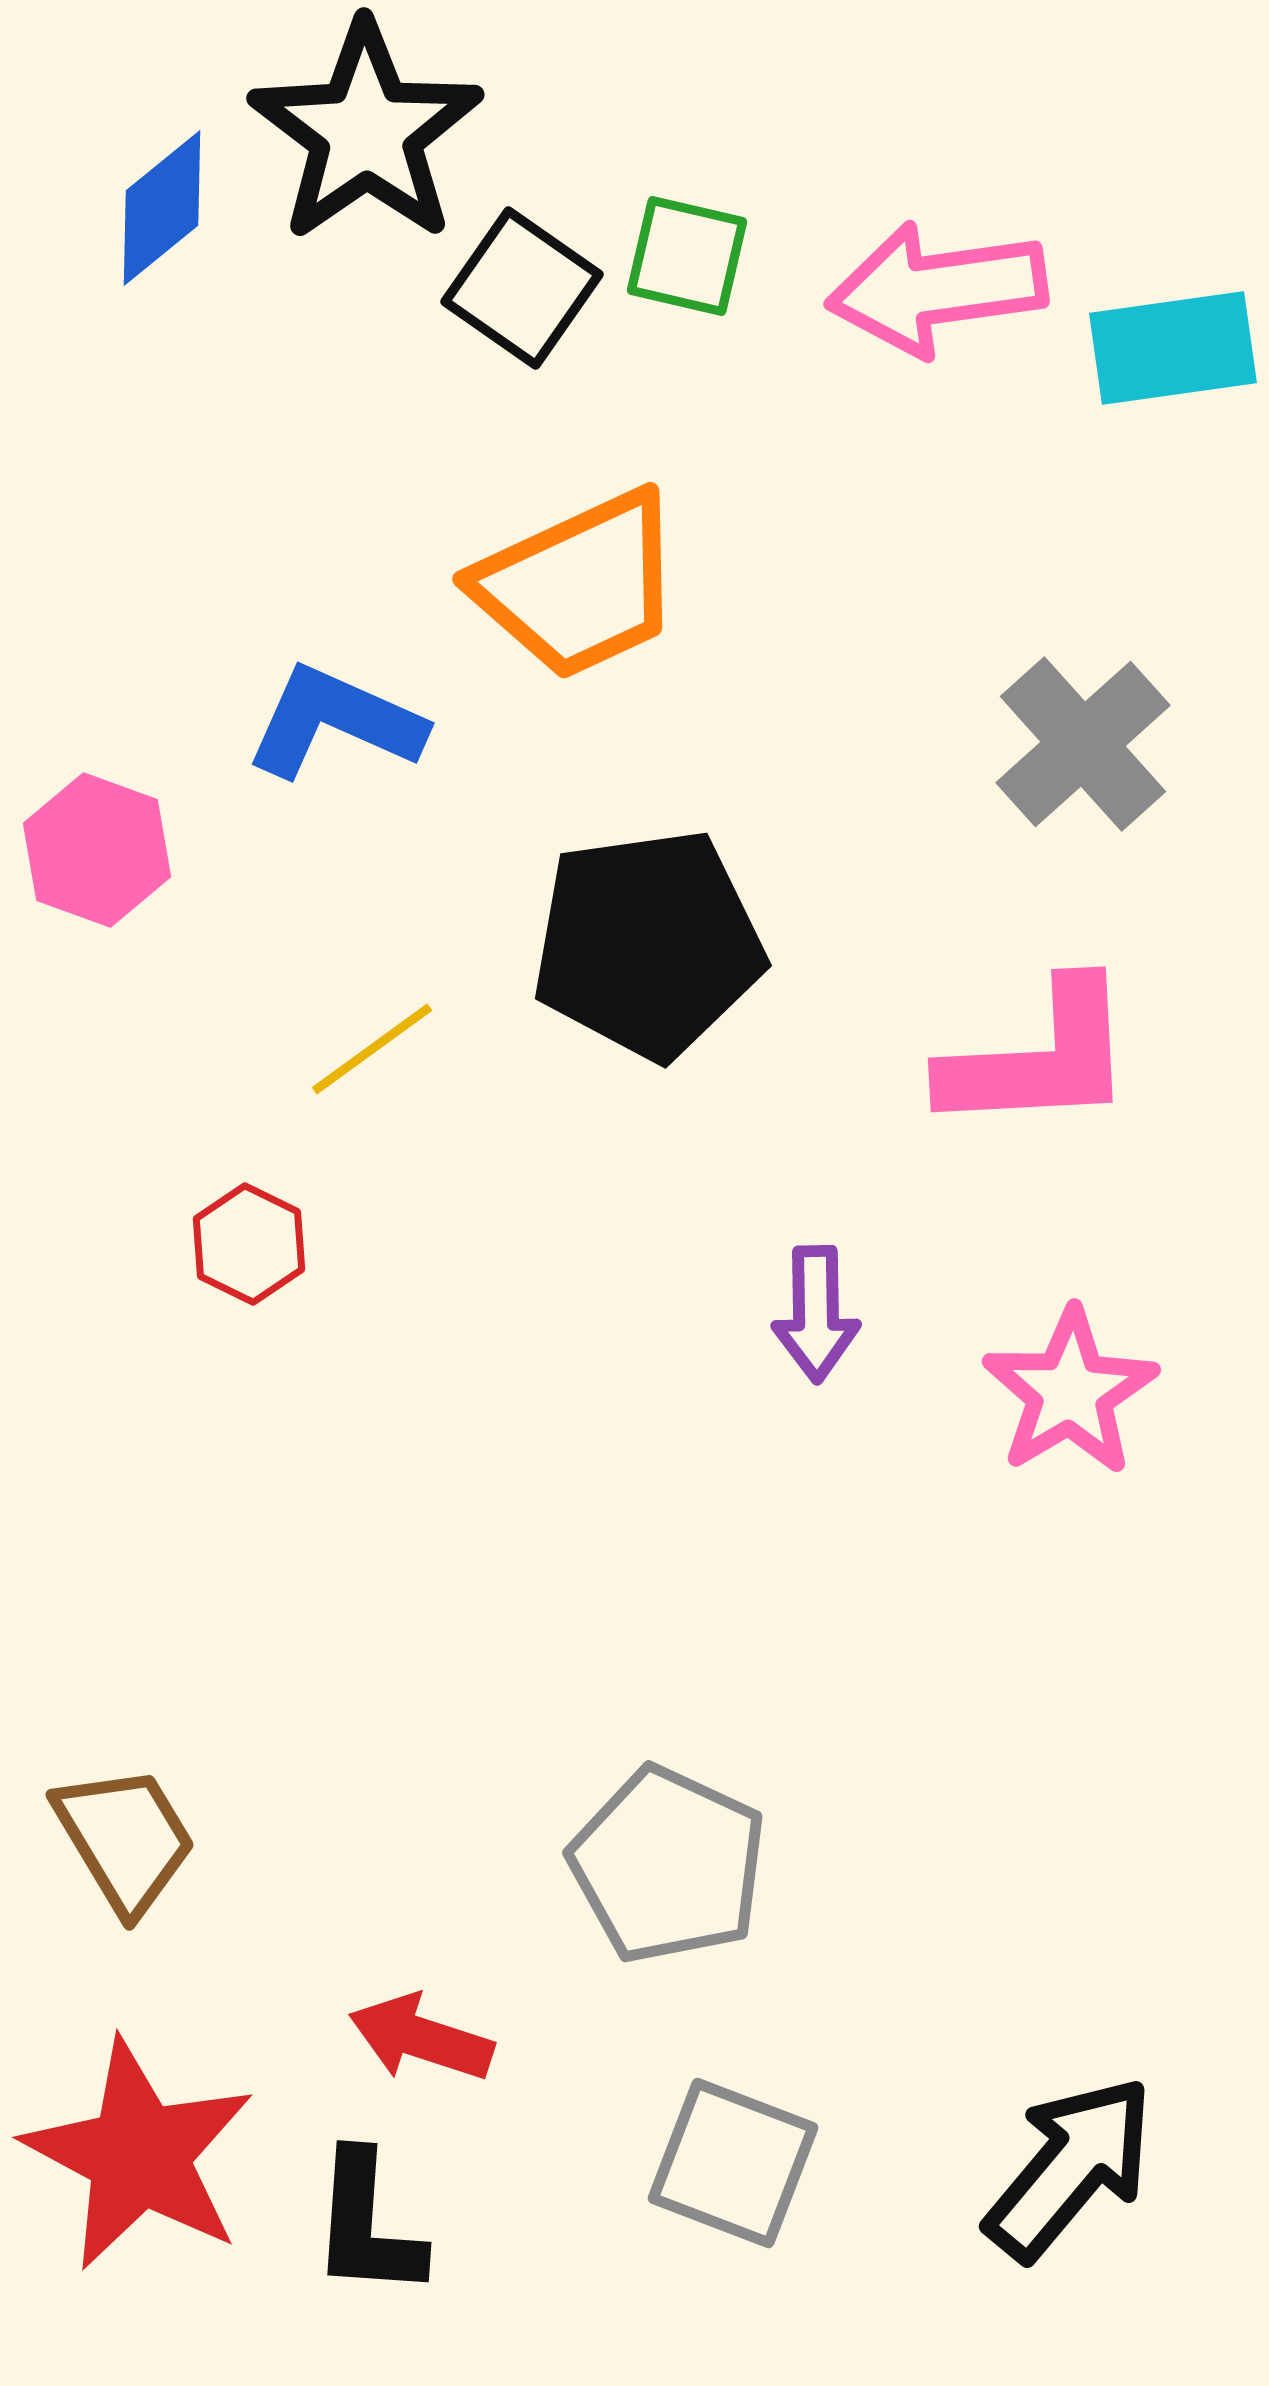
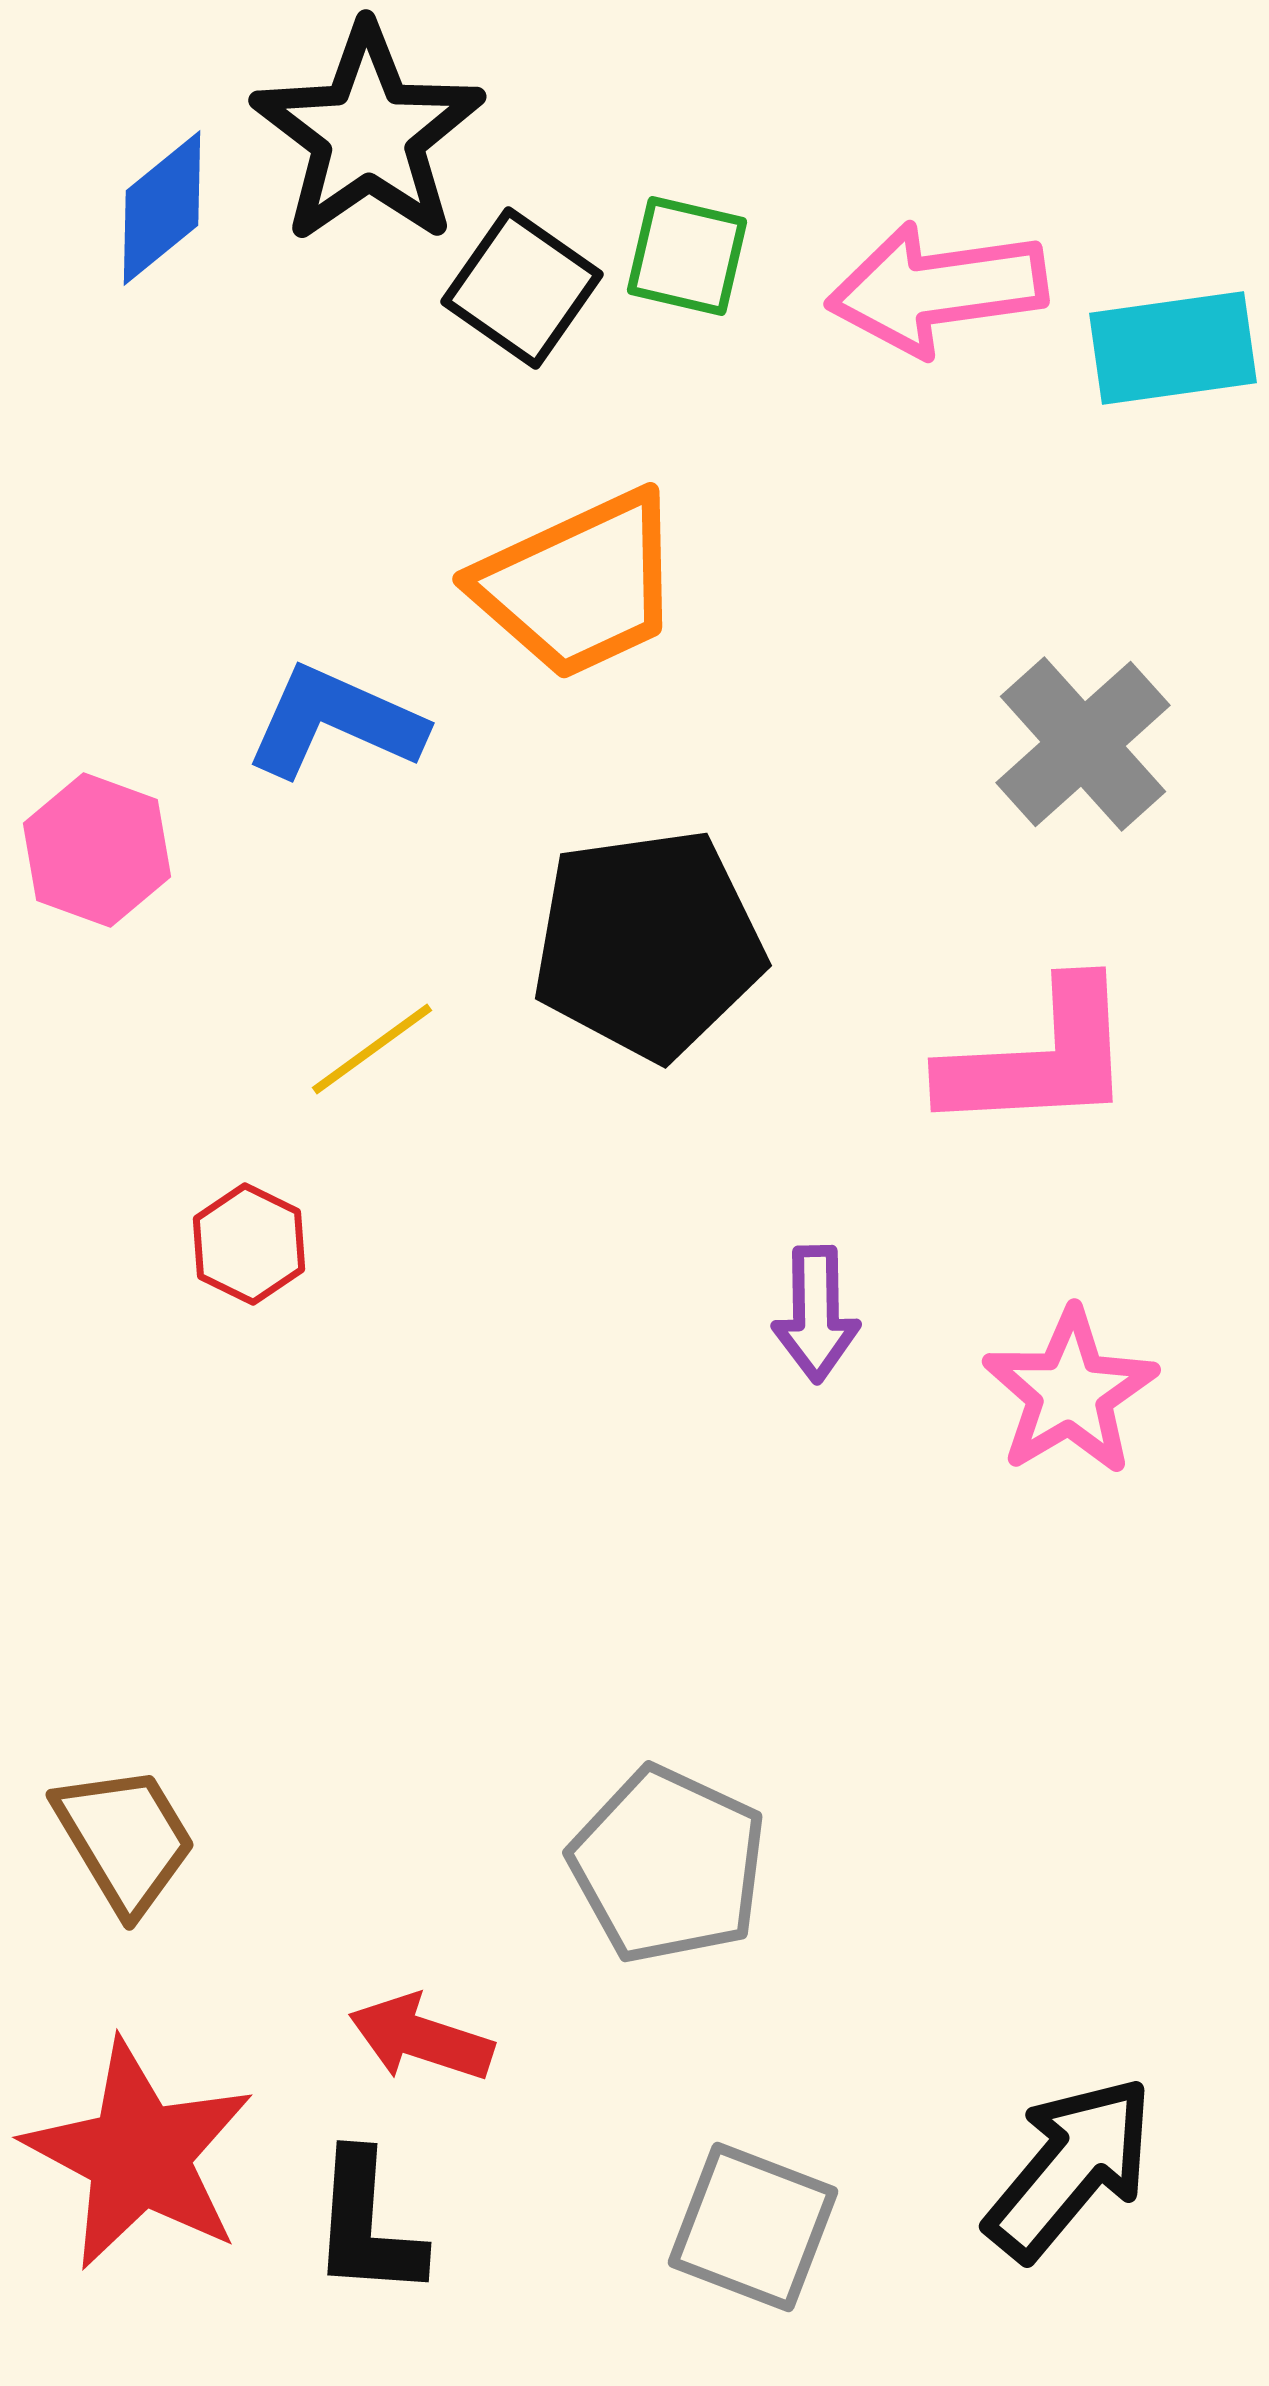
black star: moved 2 px right, 2 px down
gray square: moved 20 px right, 64 px down
